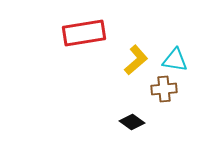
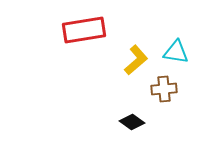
red rectangle: moved 3 px up
cyan triangle: moved 1 px right, 8 px up
